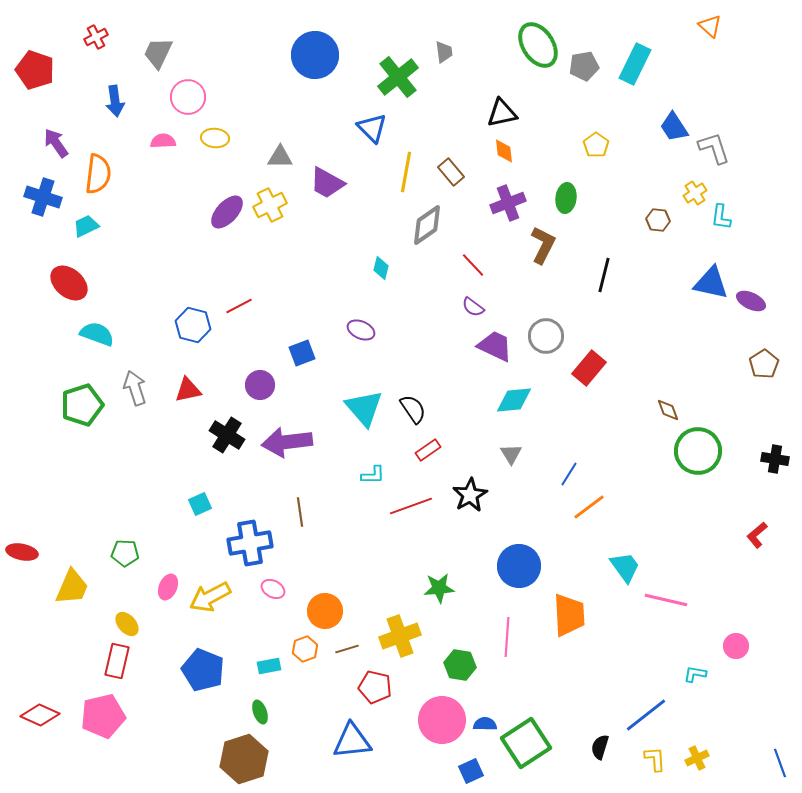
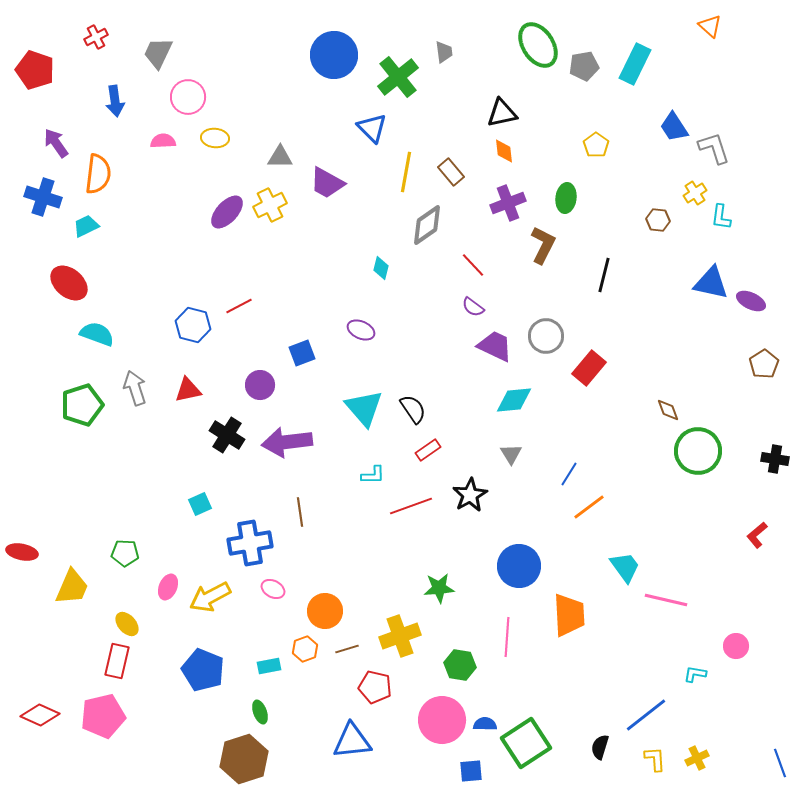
blue circle at (315, 55): moved 19 px right
blue square at (471, 771): rotated 20 degrees clockwise
